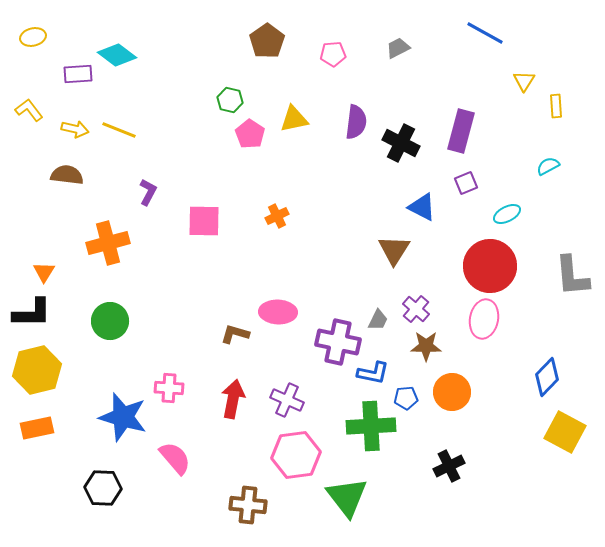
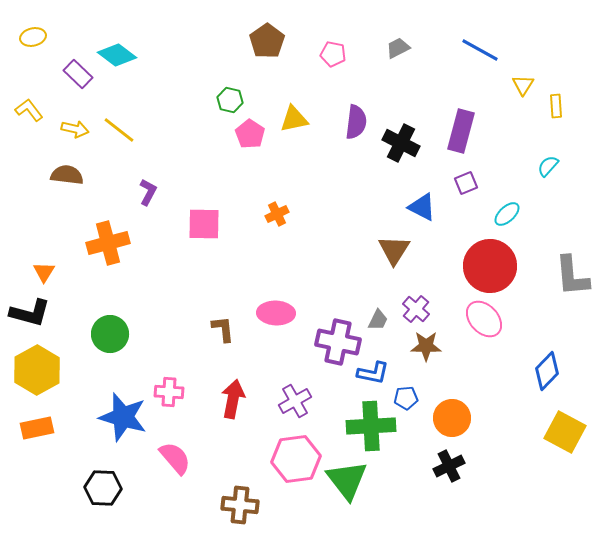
blue line at (485, 33): moved 5 px left, 17 px down
pink pentagon at (333, 54): rotated 15 degrees clockwise
purple rectangle at (78, 74): rotated 48 degrees clockwise
yellow triangle at (524, 81): moved 1 px left, 4 px down
yellow line at (119, 130): rotated 16 degrees clockwise
cyan semicircle at (548, 166): rotated 20 degrees counterclockwise
cyan ellipse at (507, 214): rotated 16 degrees counterclockwise
orange cross at (277, 216): moved 2 px up
pink square at (204, 221): moved 3 px down
pink ellipse at (278, 312): moved 2 px left, 1 px down
black L-shape at (32, 313): moved 2 px left; rotated 15 degrees clockwise
pink ellipse at (484, 319): rotated 54 degrees counterclockwise
green circle at (110, 321): moved 13 px down
brown L-shape at (235, 334): moved 12 px left, 5 px up; rotated 68 degrees clockwise
yellow hexagon at (37, 370): rotated 15 degrees counterclockwise
blue diamond at (547, 377): moved 6 px up
pink cross at (169, 388): moved 4 px down
orange circle at (452, 392): moved 26 px down
purple cross at (287, 400): moved 8 px right, 1 px down; rotated 36 degrees clockwise
pink hexagon at (296, 455): moved 4 px down
green triangle at (347, 497): moved 17 px up
brown cross at (248, 505): moved 8 px left
